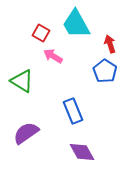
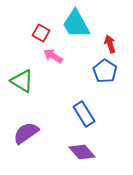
blue rectangle: moved 11 px right, 3 px down; rotated 10 degrees counterclockwise
purple diamond: rotated 12 degrees counterclockwise
